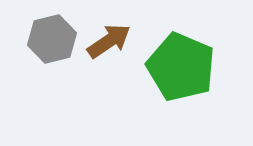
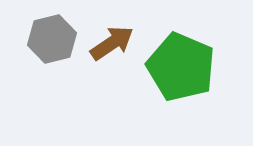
brown arrow: moved 3 px right, 2 px down
